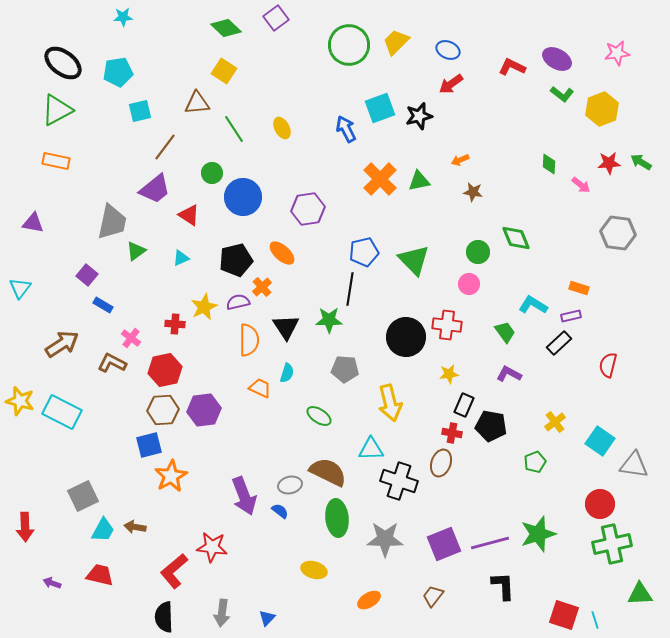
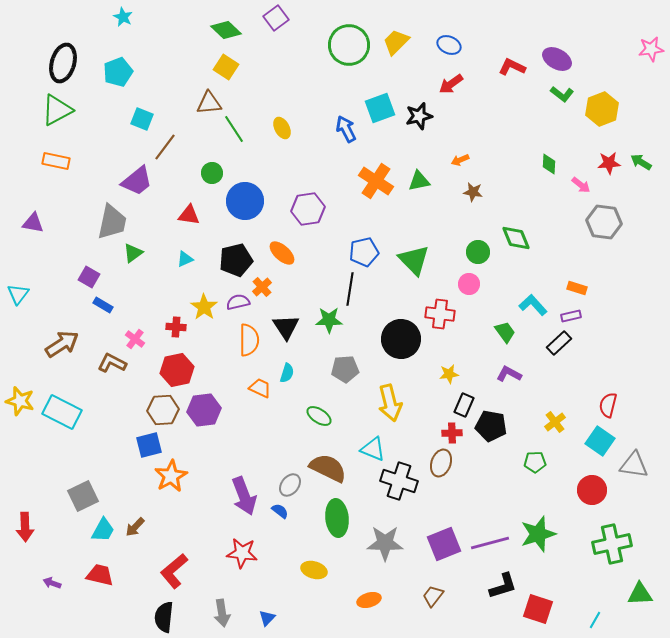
cyan star at (123, 17): rotated 30 degrees clockwise
green diamond at (226, 28): moved 2 px down
blue ellipse at (448, 50): moved 1 px right, 5 px up
pink star at (617, 53): moved 34 px right, 4 px up
black ellipse at (63, 63): rotated 69 degrees clockwise
yellow square at (224, 71): moved 2 px right, 4 px up
cyan pentagon at (118, 72): rotated 12 degrees counterclockwise
brown triangle at (197, 103): moved 12 px right
cyan square at (140, 111): moved 2 px right, 8 px down; rotated 35 degrees clockwise
orange cross at (380, 179): moved 4 px left, 2 px down; rotated 12 degrees counterclockwise
purple trapezoid at (155, 189): moved 18 px left, 8 px up
blue circle at (243, 197): moved 2 px right, 4 px down
red triangle at (189, 215): rotated 25 degrees counterclockwise
gray hexagon at (618, 233): moved 14 px left, 11 px up
green triangle at (136, 251): moved 3 px left, 2 px down
cyan triangle at (181, 258): moved 4 px right, 1 px down
purple square at (87, 275): moved 2 px right, 2 px down; rotated 10 degrees counterclockwise
cyan triangle at (20, 288): moved 2 px left, 6 px down
orange rectangle at (579, 288): moved 2 px left
cyan L-shape at (533, 305): rotated 16 degrees clockwise
yellow star at (204, 307): rotated 12 degrees counterclockwise
red cross at (175, 324): moved 1 px right, 3 px down
red cross at (447, 325): moved 7 px left, 11 px up
black circle at (406, 337): moved 5 px left, 2 px down
pink cross at (131, 338): moved 4 px right, 1 px down
red semicircle at (608, 365): moved 40 px down
gray pentagon at (345, 369): rotated 8 degrees counterclockwise
red hexagon at (165, 370): moved 12 px right
red cross at (452, 433): rotated 12 degrees counterclockwise
cyan triangle at (371, 449): moved 2 px right; rotated 24 degrees clockwise
green pentagon at (535, 462): rotated 20 degrees clockwise
brown semicircle at (328, 472): moved 4 px up
gray ellipse at (290, 485): rotated 40 degrees counterclockwise
red circle at (600, 504): moved 8 px left, 14 px up
brown arrow at (135, 527): rotated 55 degrees counterclockwise
gray star at (385, 539): moved 4 px down
red star at (212, 547): moved 30 px right, 6 px down
black L-shape at (503, 586): rotated 76 degrees clockwise
orange ellipse at (369, 600): rotated 15 degrees clockwise
gray arrow at (222, 613): rotated 16 degrees counterclockwise
red square at (564, 615): moved 26 px left, 6 px up
black semicircle at (164, 617): rotated 8 degrees clockwise
cyan line at (595, 620): rotated 48 degrees clockwise
